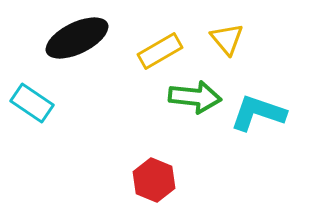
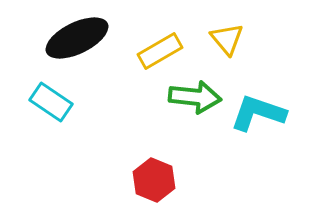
cyan rectangle: moved 19 px right, 1 px up
